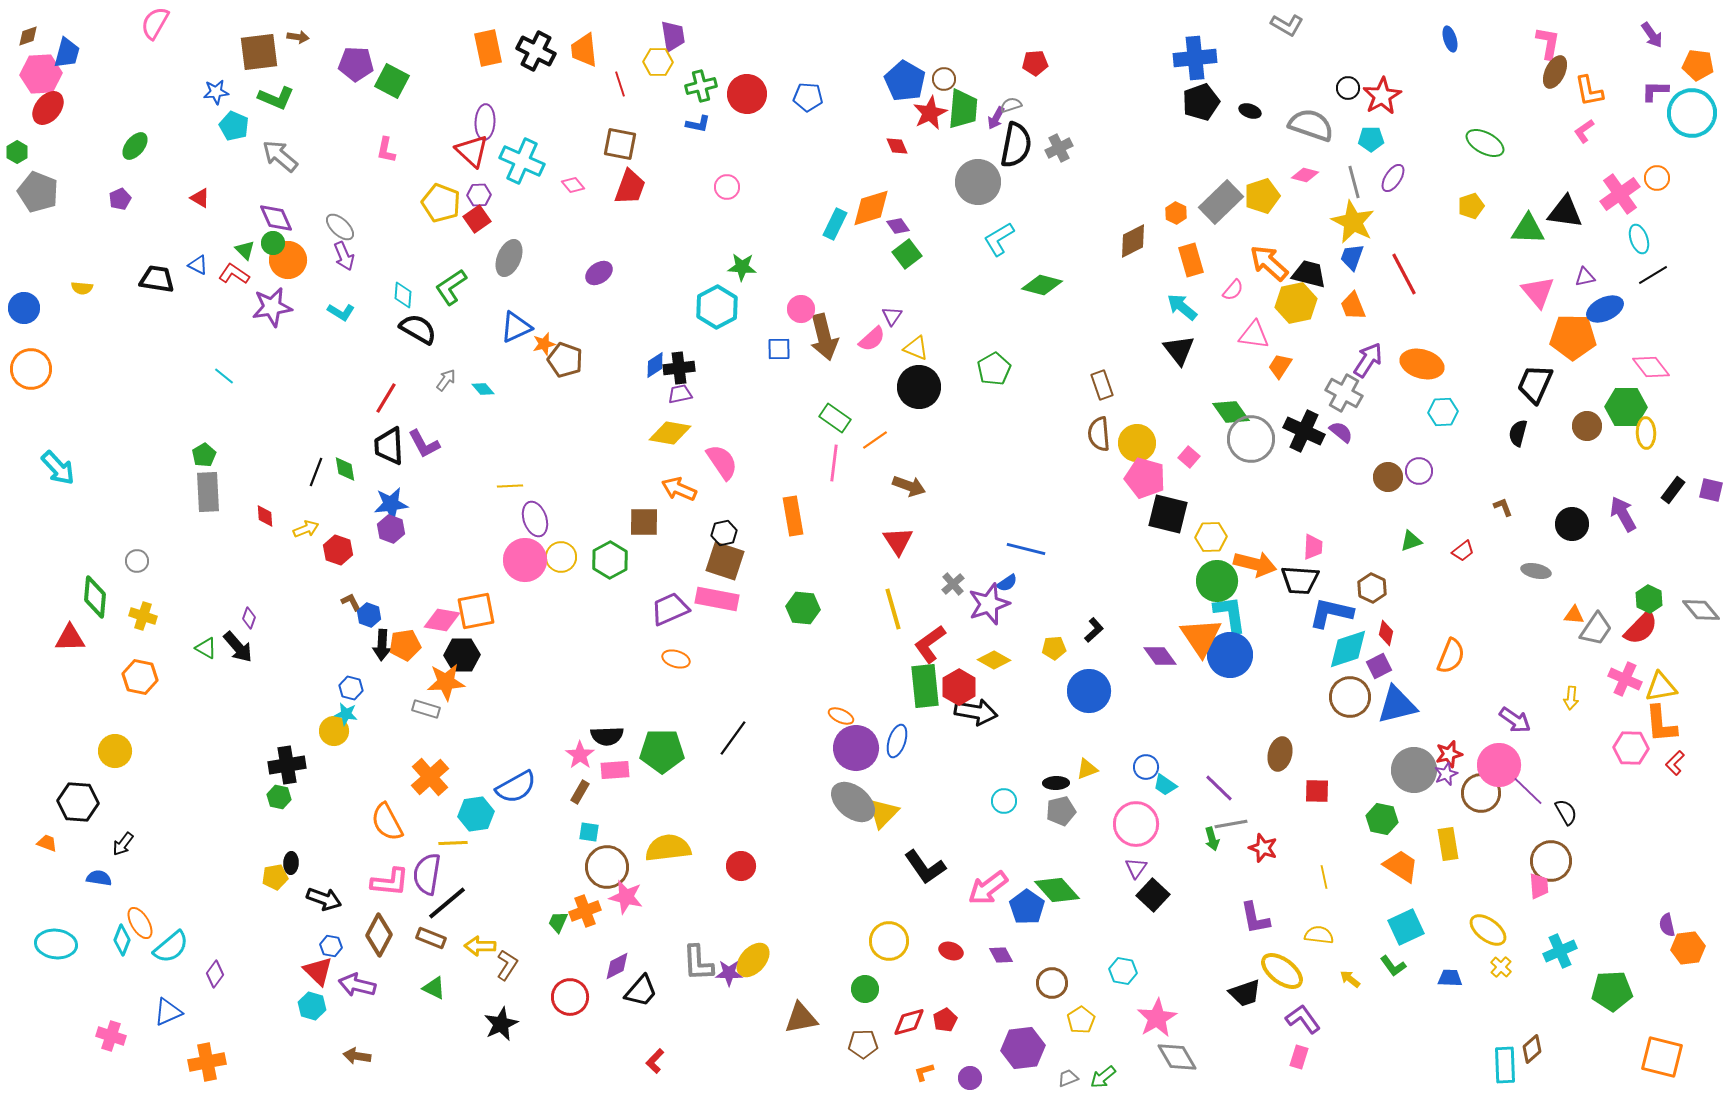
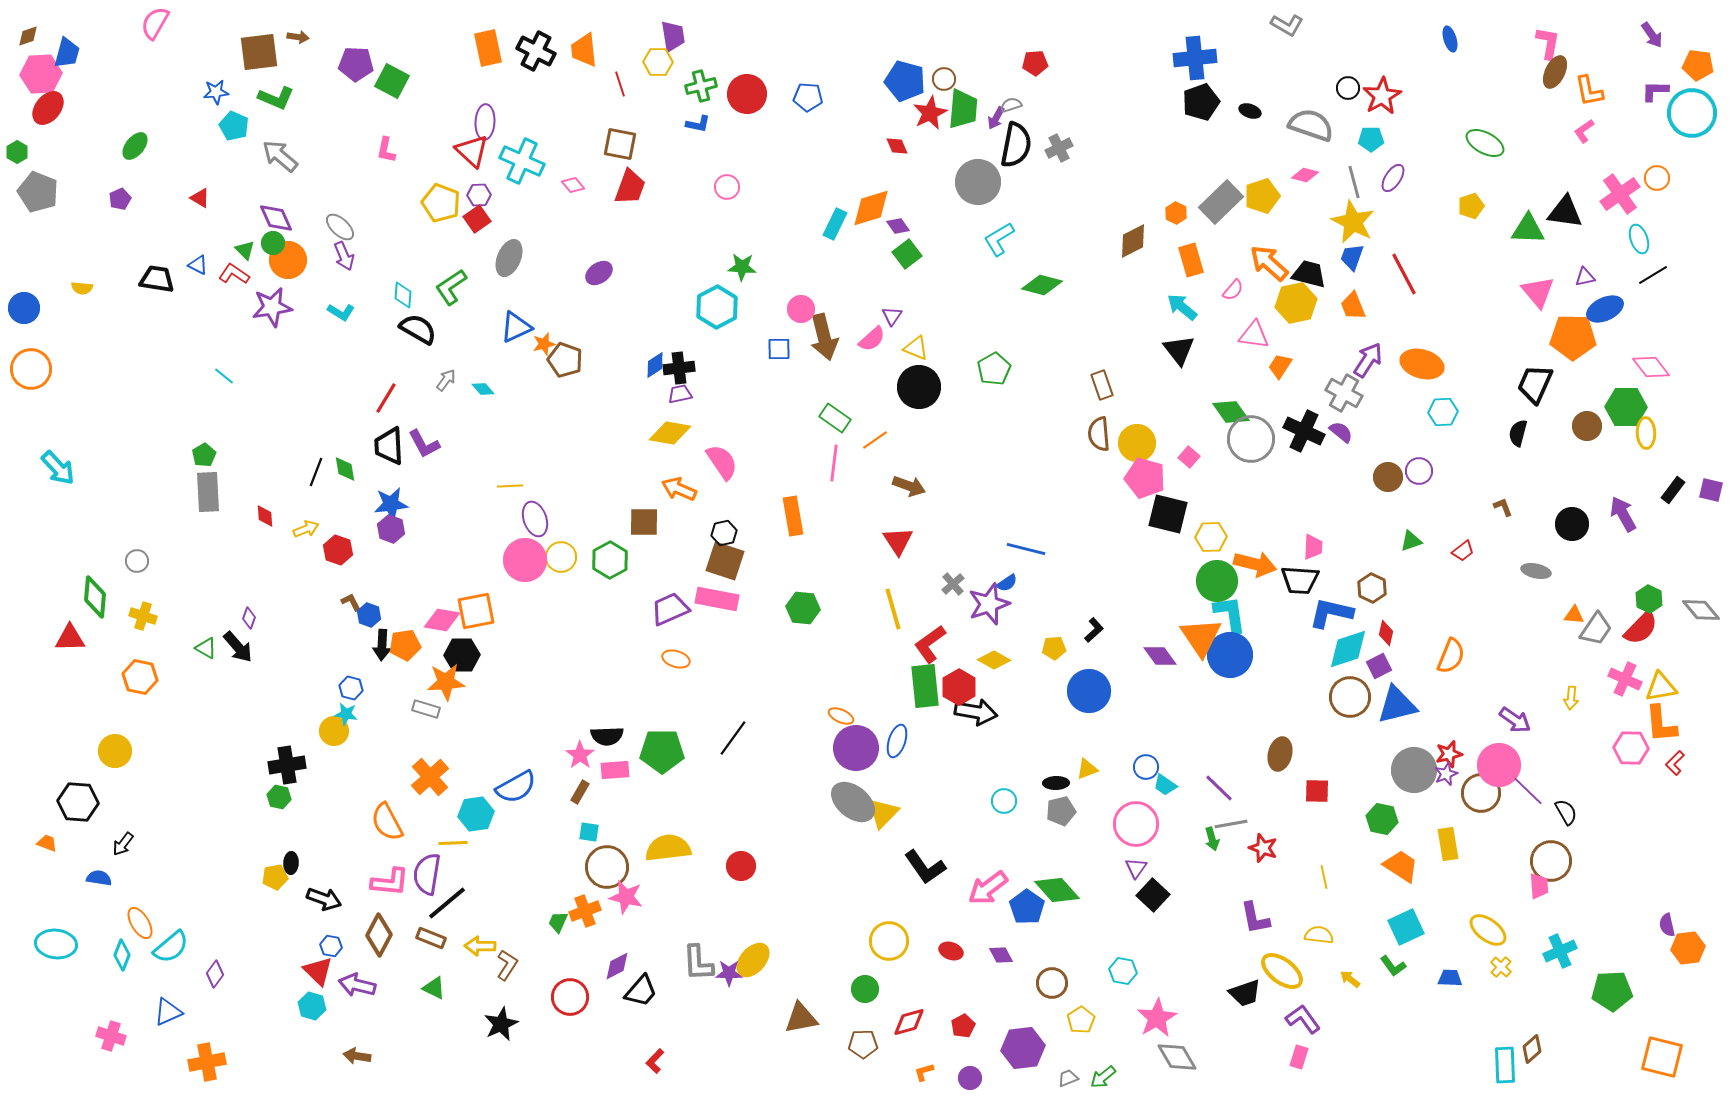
blue pentagon at (905, 81): rotated 15 degrees counterclockwise
cyan diamond at (122, 940): moved 15 px down
red pentagon at (945, 1020): moved 18 px right, 6 px down
